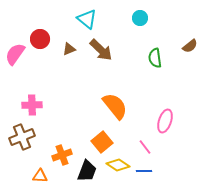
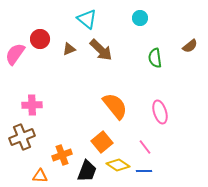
pink ellipse: moved 5 px left, 9 px up; rotated 35 degrees counterclockwise
